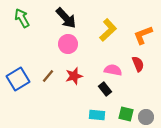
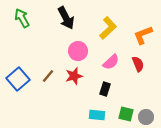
black arrow: rotated 15 degrees clockwise
yellow L-shape: moved 2 px up
pink circle: moved 10 px right, 7 px down
pink semicircle: moved 2 px left, 8 px up; rotated 126 degrees clockwise
blue square: rotated 10 degrees counterclockwise
black rectangle: rotated 56 degrees clockwise
